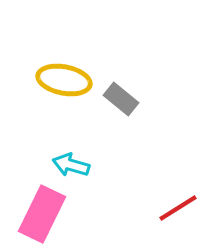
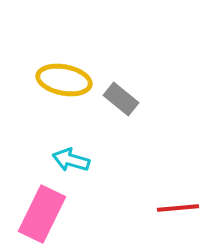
cyan arrow: moved 5 px up
red line: rotated 27 degrees clockwise
